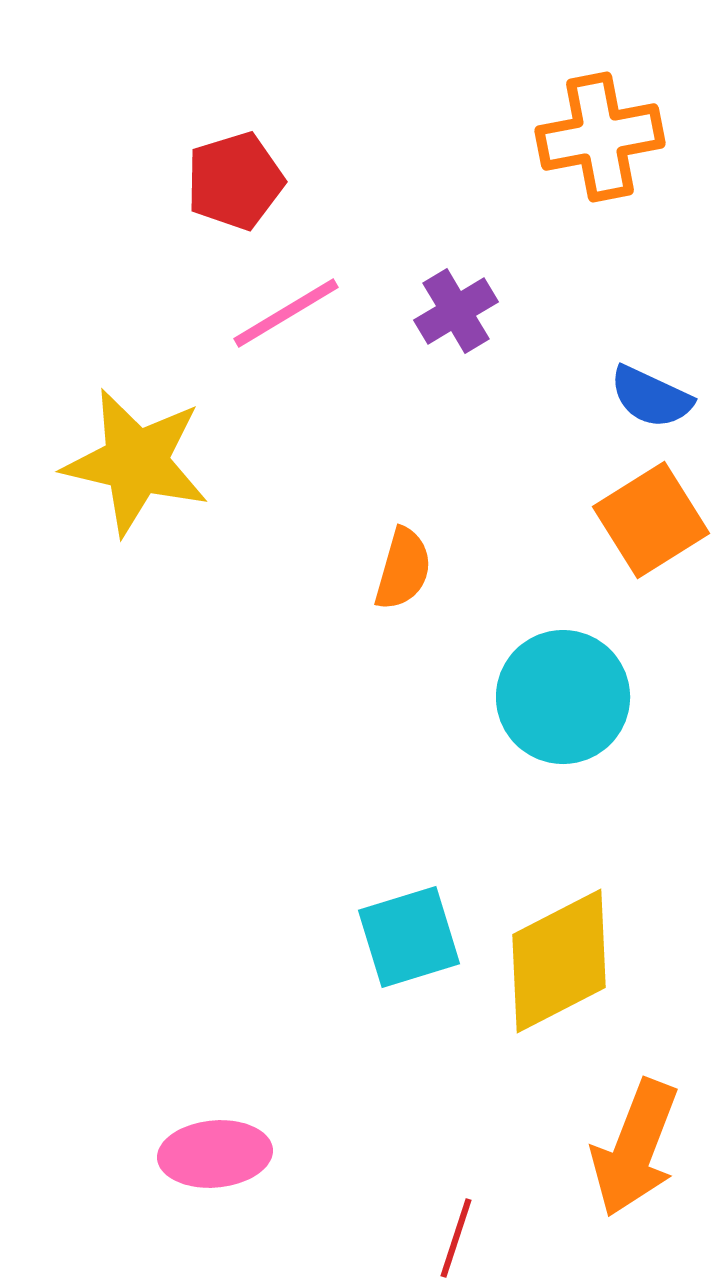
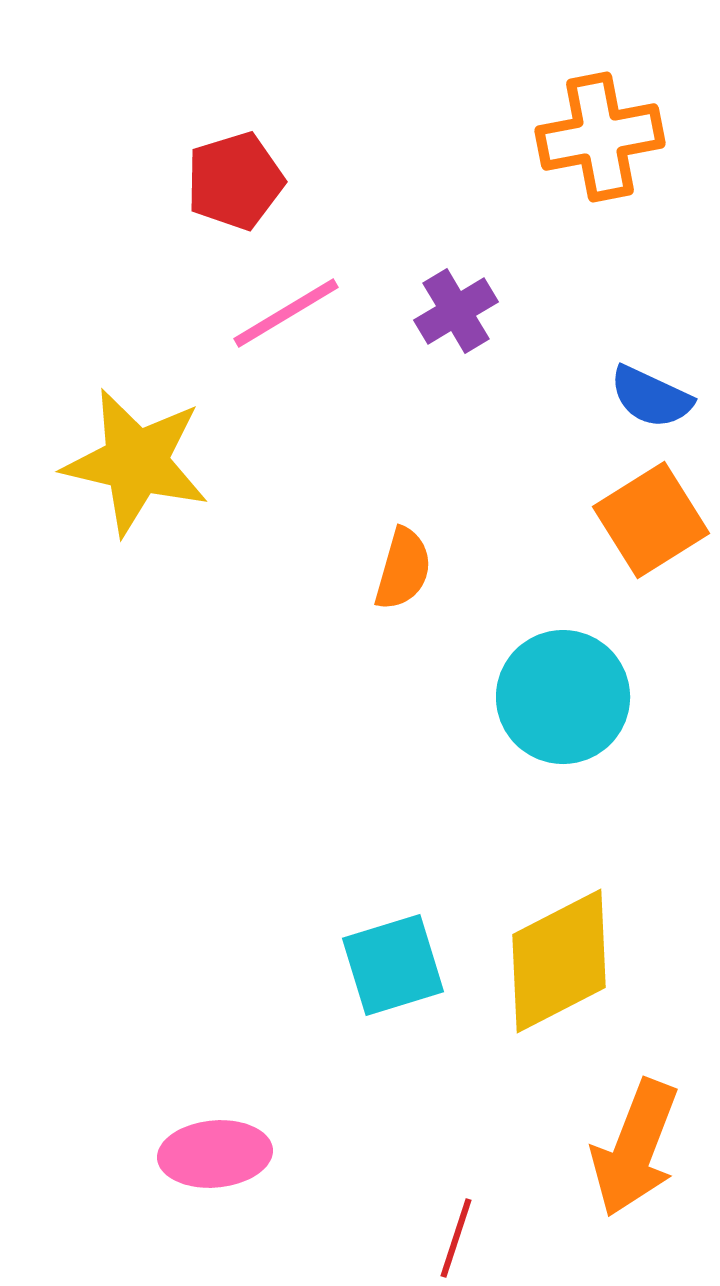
cyan square: moved 16 px left, 28 px down
